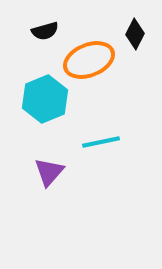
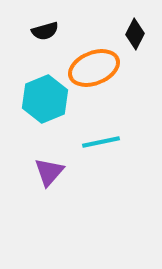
orange ellipse: moved 5 px right, 8 px down
